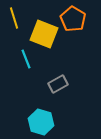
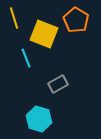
orange pentagon: moved 3 px right, 1 px down
cyan line: moved 1 px up
cyan hexagon: moved 2 px left, 3 px up
